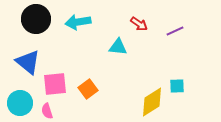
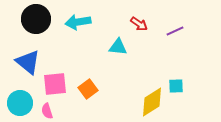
cyan square: moved 1 px left
